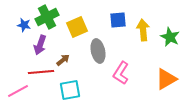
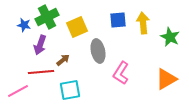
yellow arrow: moved 7 px up
